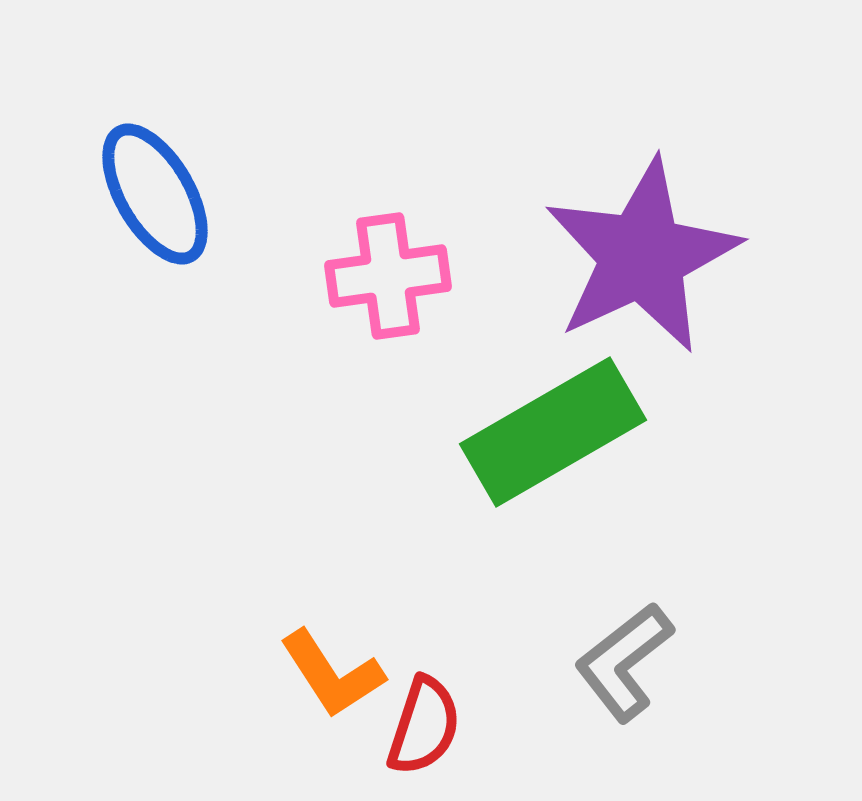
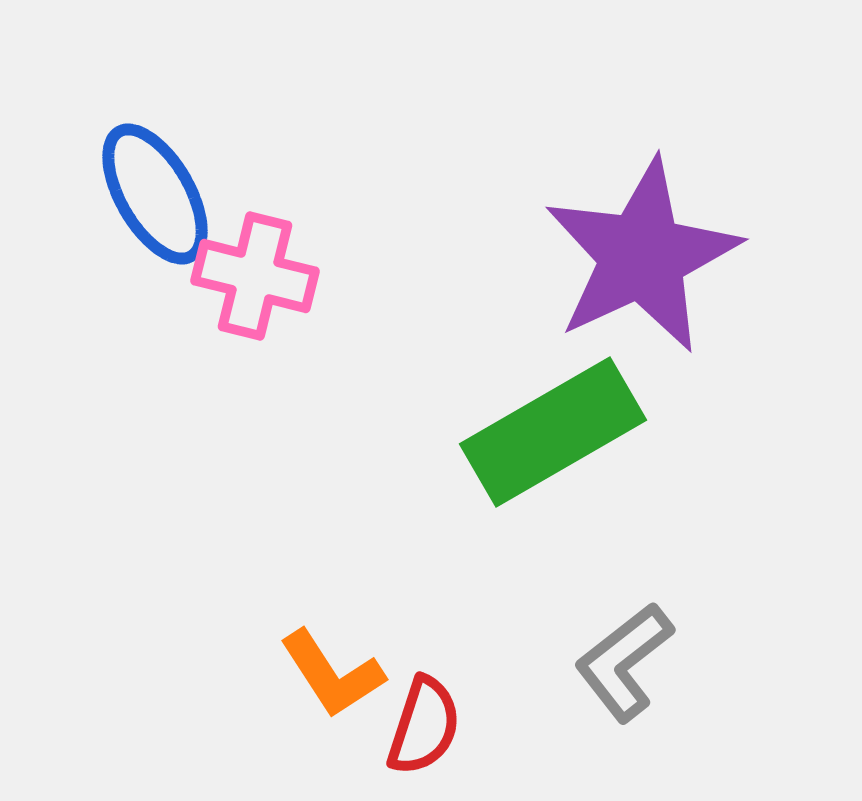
pink cross: moved 133 px left; rotated 22 degrees clockwise
